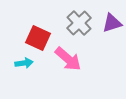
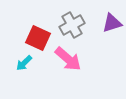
gray cross: moved 7 px left, 2 px down; rotated 15 degrees clockwise
cyan arrow: rotated 144 degrees clockwise
